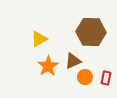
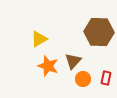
brown hexagon: moved 8 px right
brown triangle: rotated 24 degrees counterclockwise
orange star: rotated 20 degrees counterclockwise
orange circle: moved 2 px left, 2 px down
